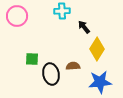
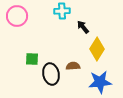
black arrow: moved 1 px left
